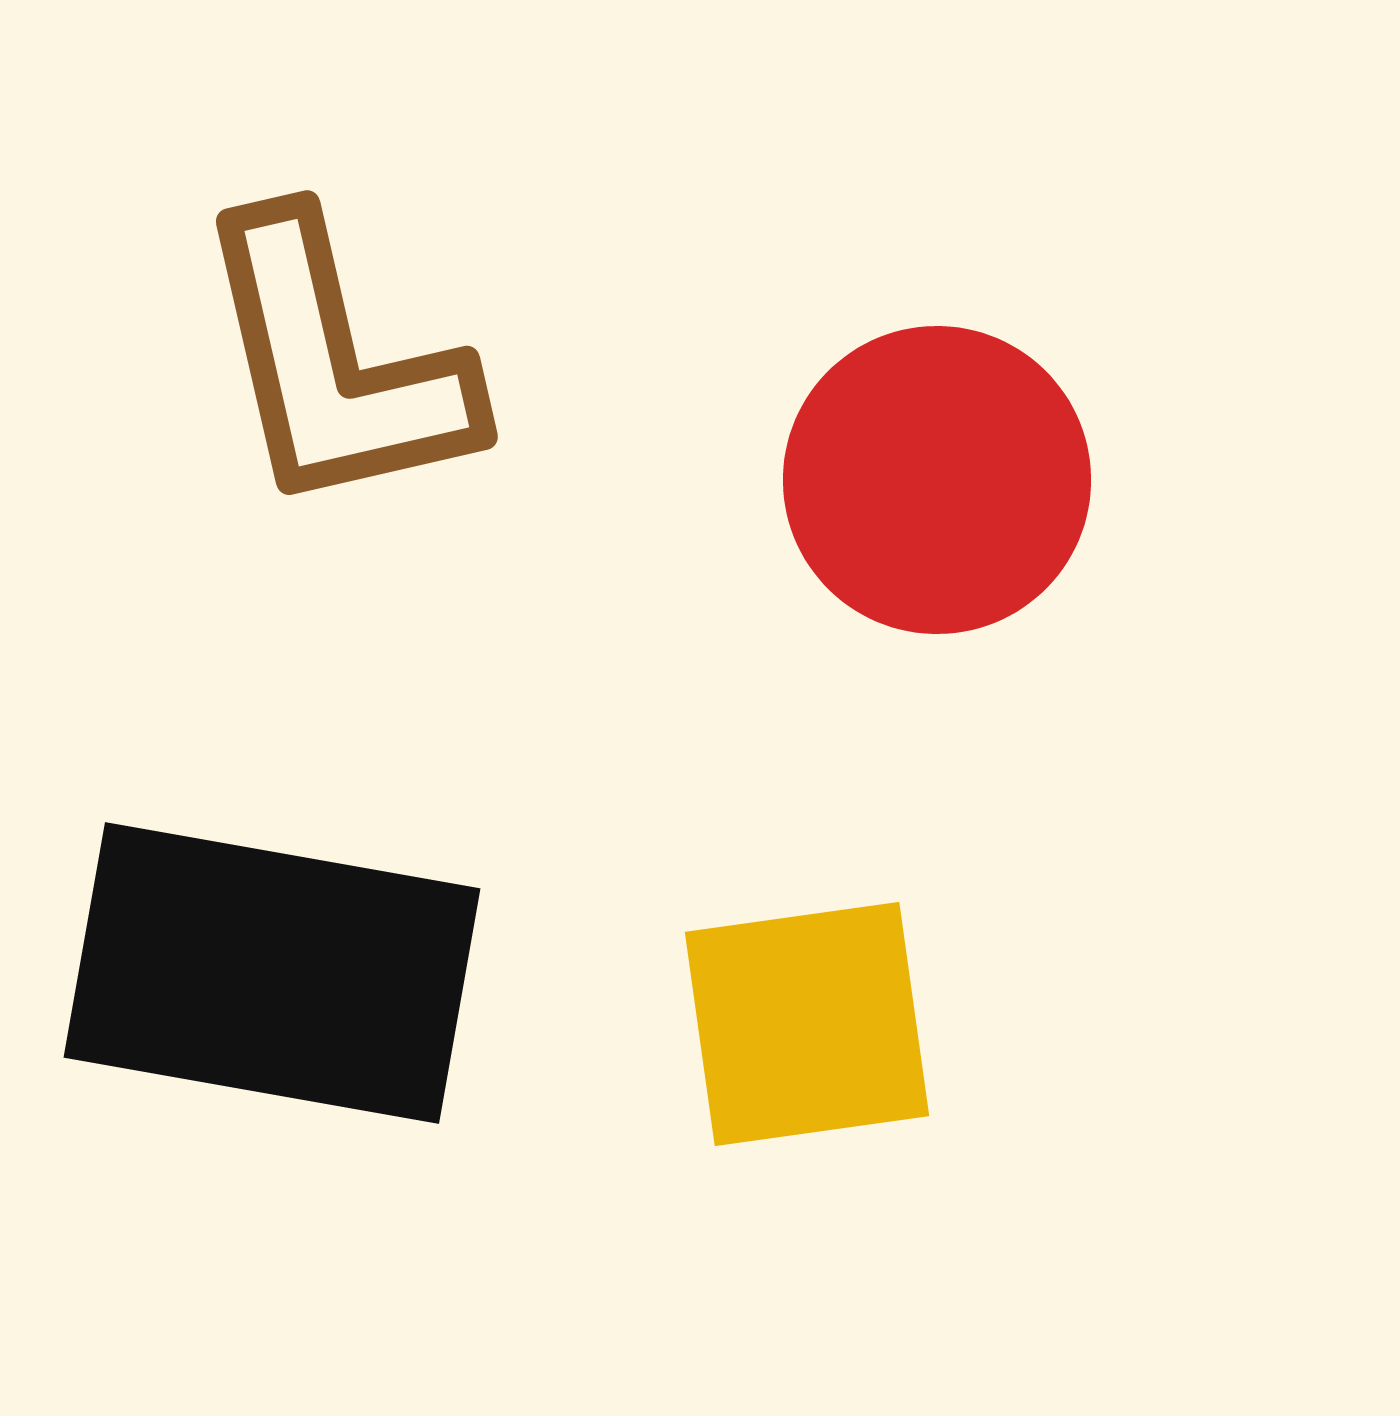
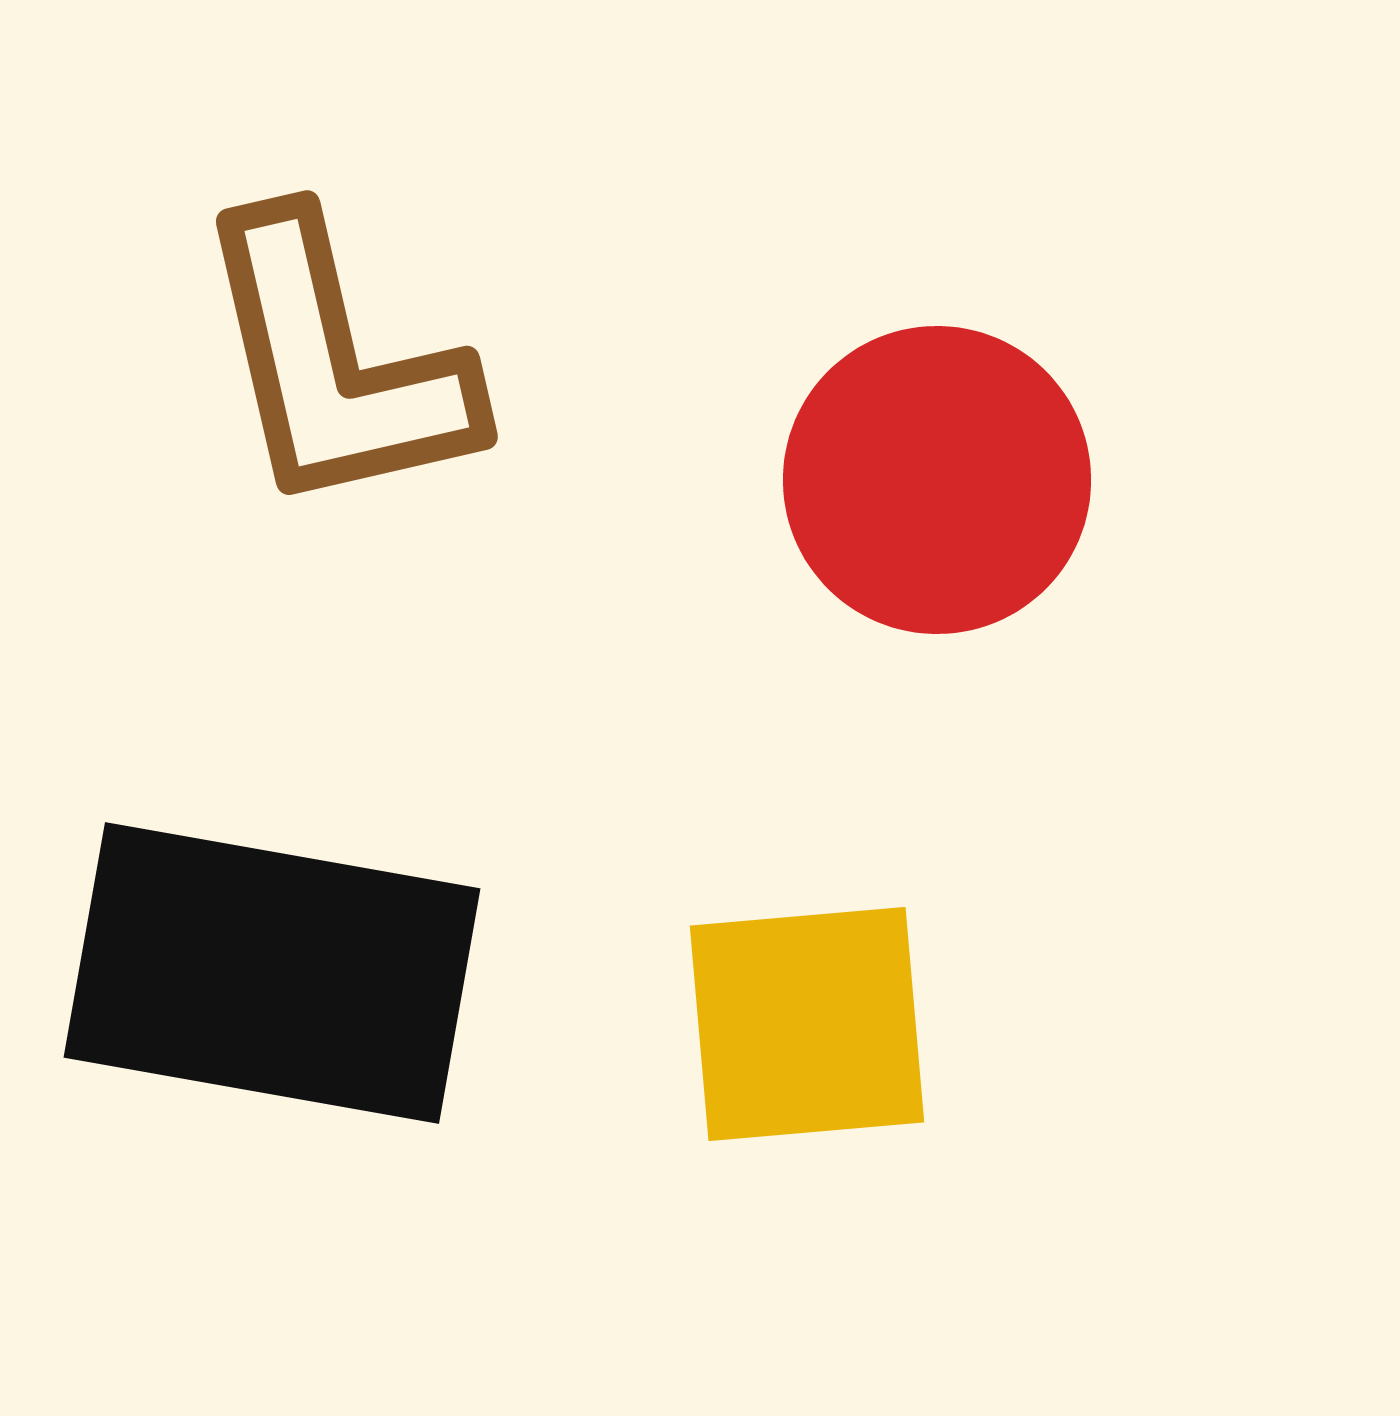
yellow square: rotated 3 degrees clockwise
